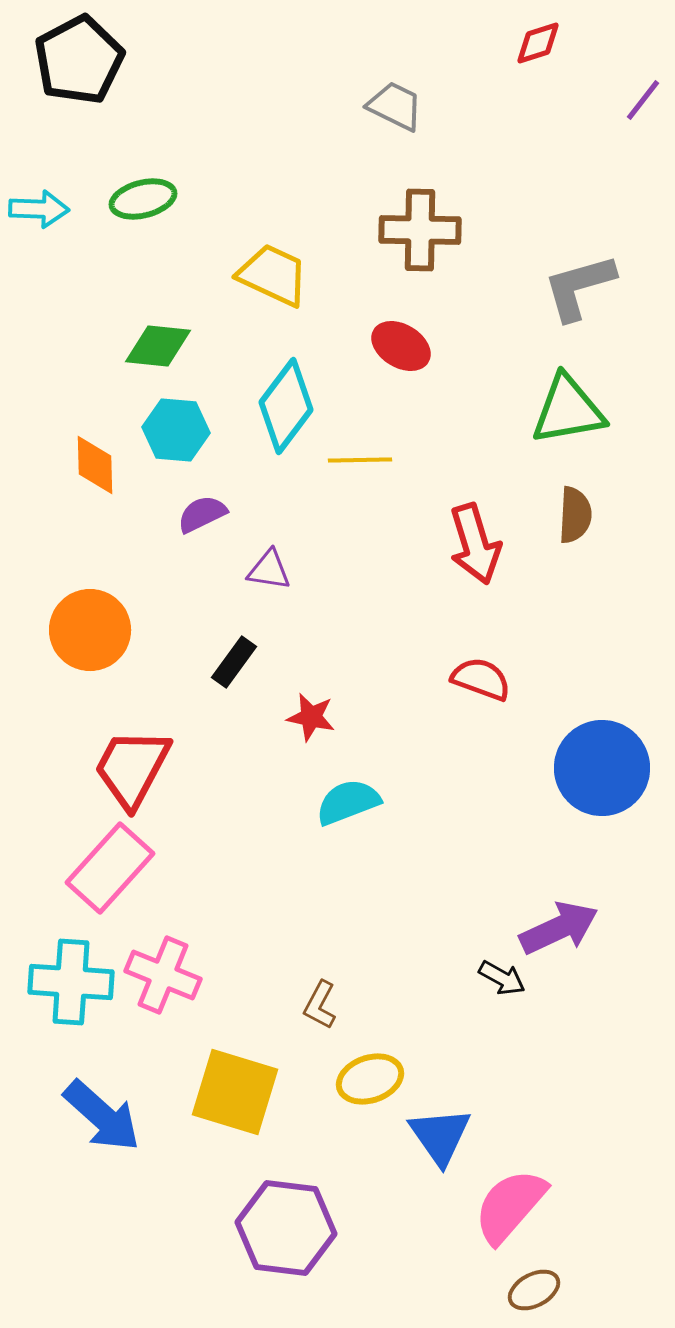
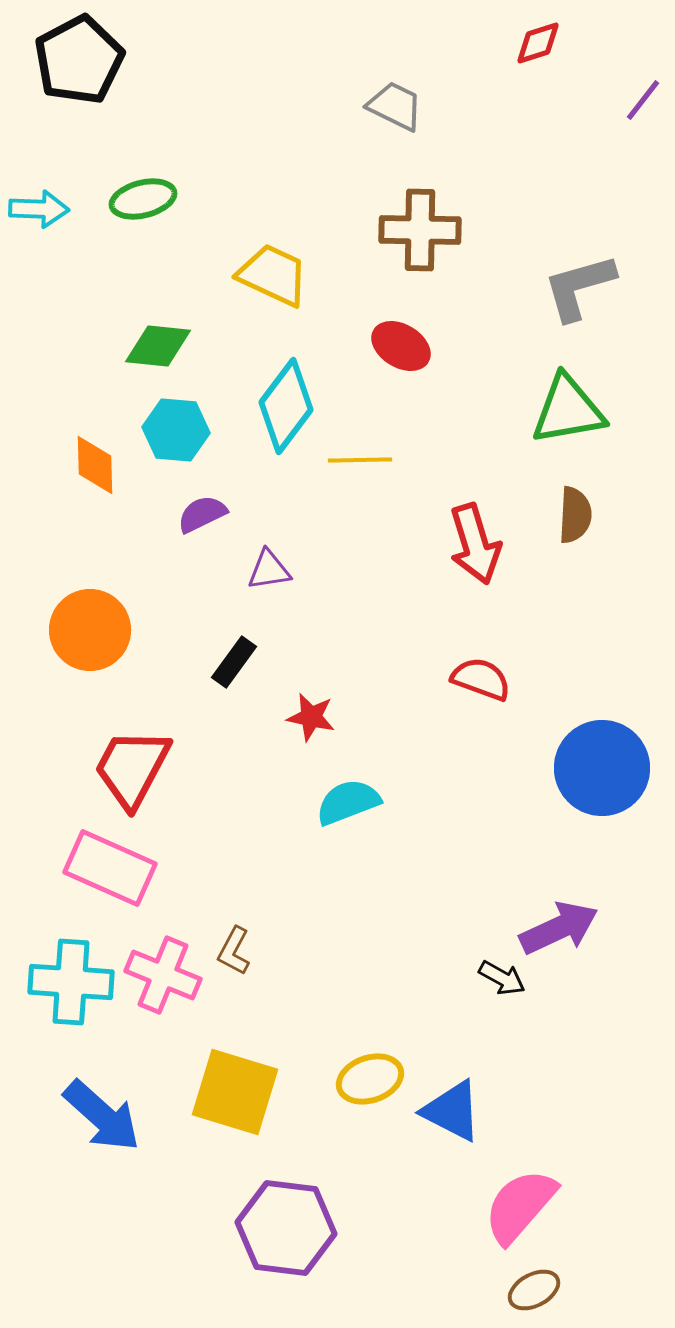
purple triangle: rotated 18 degrees counterclockwise
pink rectangle: rotated 72 degrees clockwise
brown L-shape: moved 86 px left, 54 px up
blue triangle: moved 12 px right, 25 px up; rotated 28 degrees counterclockwise
pink semicircle: moved 10 px right
